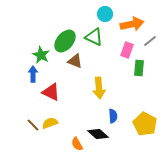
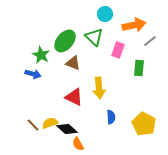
orange arrow: moved 2 px right, 1 px down
green triangle: rotated 18 degrees clockwise
pink rectangle: moved 9 px left
brown triangle: moved 2 px left, 2 px down
blue arrow: rotated 105 degrees clockwise
red triangle: moved 23 px right, 5 px down
blue semicircle: moved 2 px left, 1 px down
yellow pentagon: moved 1 px left
black diamond: moved 31 px left, 5 px up
orange semicircle: moved 1 px right
